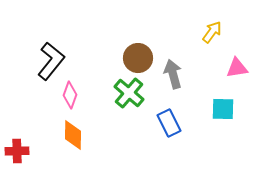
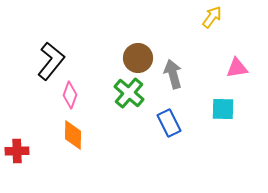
yellow arrow: moved 15 px up
